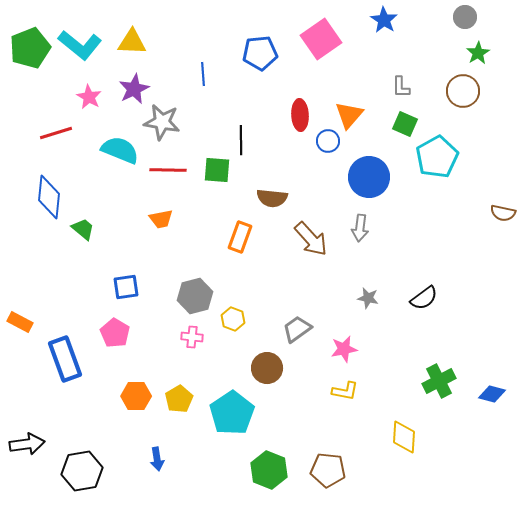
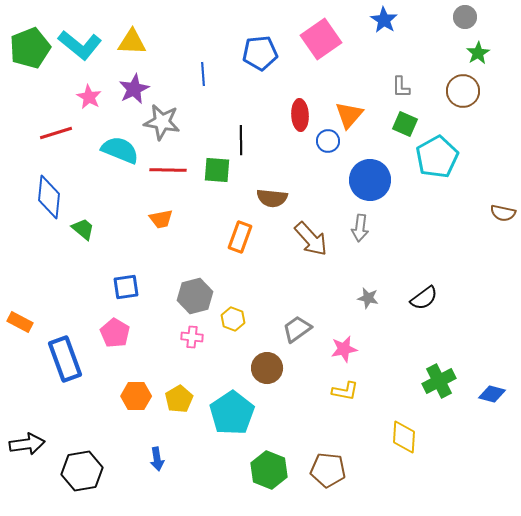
blue circle at (369, 177): moved 1 px right, 3 px down
